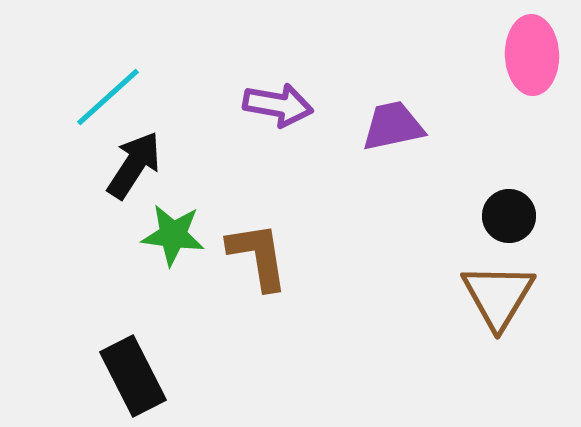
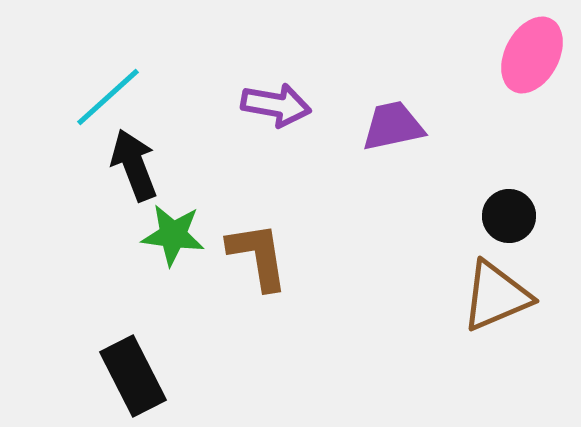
pink ellipse: rotated 30 degrees clockwise
purple arrow: moved 2 px left
black arrow: rotated 54 degrees counterclockwise
brown triangle: moved 2 px left; rotated 36 degrees clockwise
